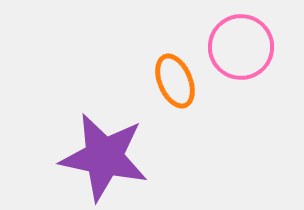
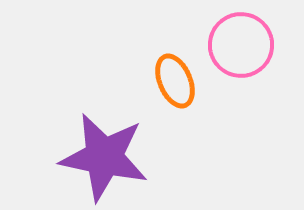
pink circle: moved 2 px up
